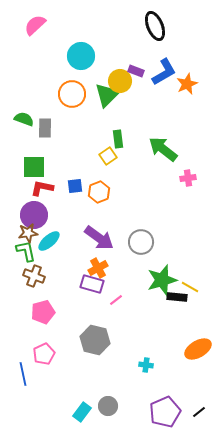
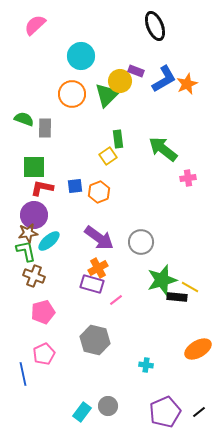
blue L-shape at (164, 72): moved 7 px down
